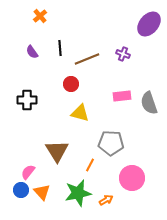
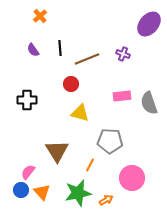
purple semicircle: moved 1 px right, 2 px up
gray pentagon: moved 1 px left, 2 px up
